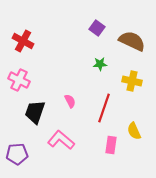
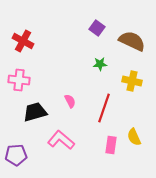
pink cross: rotated 20 degrees counterclockwise
black trapezoid: rotated 55 degrees clockwise
yellow semicircle: moved 6 px down
purple pentagon: moved 1 px left, 1 px down
